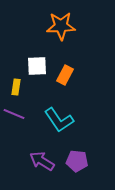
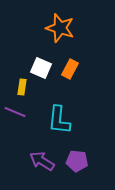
orange star: moved 1 px left, 2 px down; rotated 20 degrees clockwise
white square: moved 4 px right, 2 px down; rotated 25 degrees clockwise
orange rectangle: moved 5 px right, 6 px up
yellow rectangle: moved 6 px right
purple line: moved 1 px right, 2 px up
cyan L-shape: rotated 40 degrees clockwise
